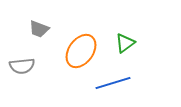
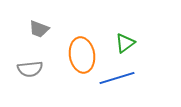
orange ellipse: moved 1 px right, 4 px down; rotated 44 degrees counterclockwise
gray semicircle: moved 8 px right, 3 px down
blue line: moved 4 px right, 5 px up
